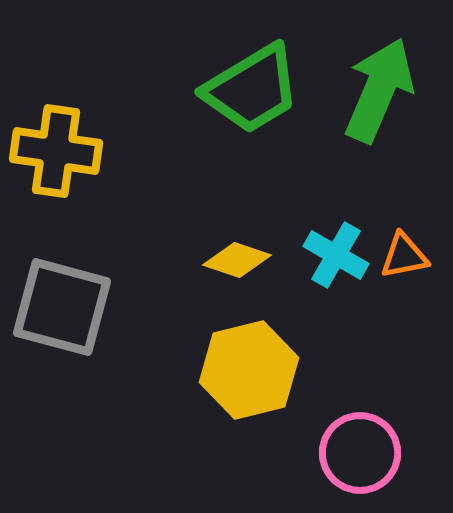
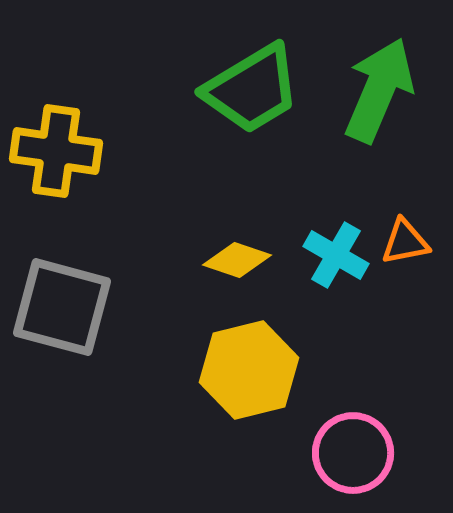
orange triangle: moved 1 px right, 14 px up
pink circle: moved 7 px left
